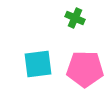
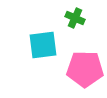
cyan square: moved 5 px right, 19 px up
